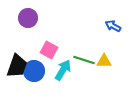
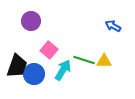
purple circle: moved 3 px right, 3 px down
pink square: rotated 12 degrees clockwise
blue circle: moved 3 px down
